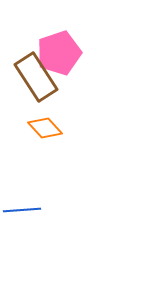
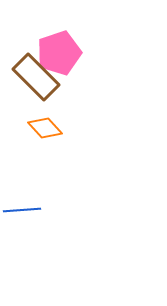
brown rectangle: rotated 12 degrees counterclockwise
